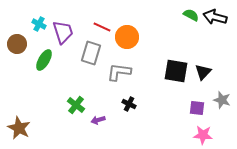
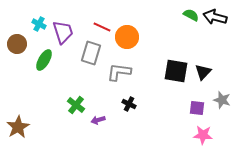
brown star: moved 1 px left, 1 px up; rotated 15 degrees clockwise
